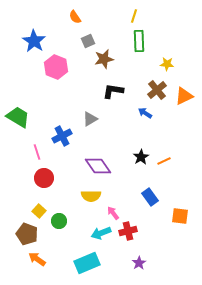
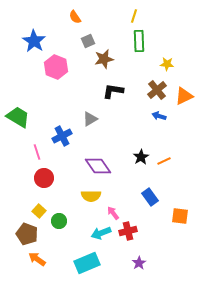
blue arrow: moved 14 px right, 3 px down; rotated 16 degrees counterclockwise
